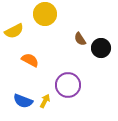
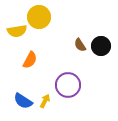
yellow circle: moved 6 px left, 3 px down
yellow semicircle: moved 3 px right; rotated 18 degrees clockwise
brown semicircle: moved 6 px down
black circle: moved 2 px up
orange semicircle: rotated 90 degrees clockwise
blue semicircle: rotated 12 degrees clockwise
